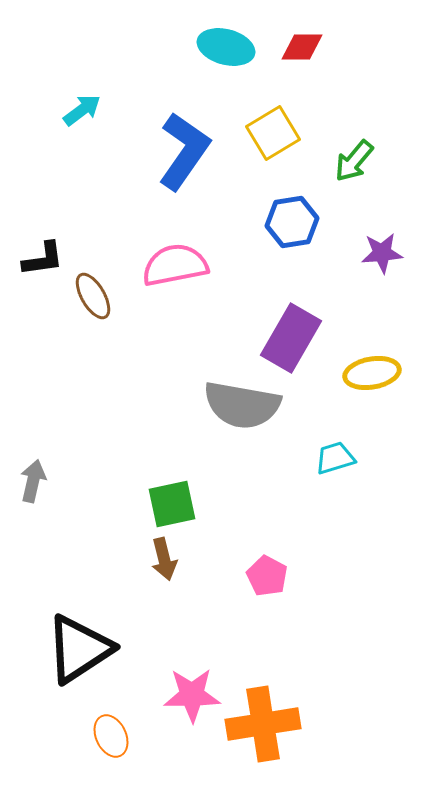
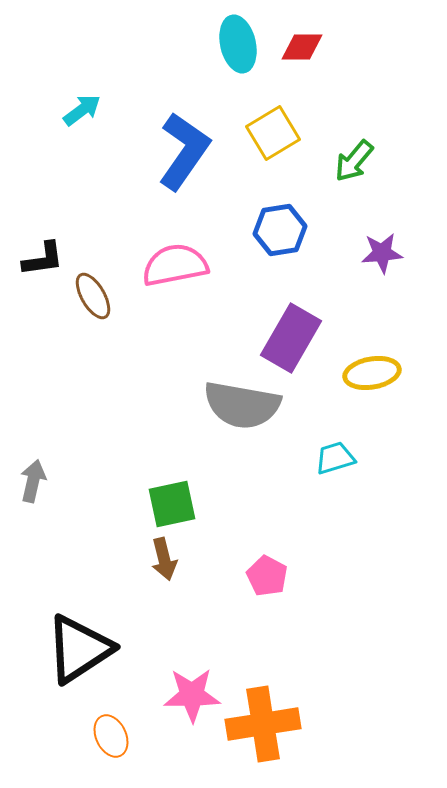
cyan ellipse: moved 12 px right, 3 px up; rotated 62 degrees clockwise
blue hexagon: moved 12 px left, 8 px down
